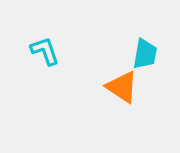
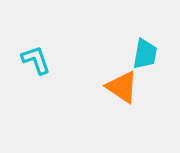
cyan L-shape: moved 9 px left, 9 px down
